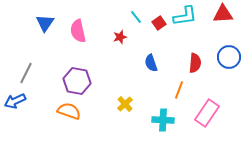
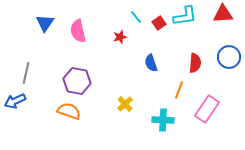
gray line: rotated 15 degrees counterclockwise
pink rectangle: moved 4 px up
